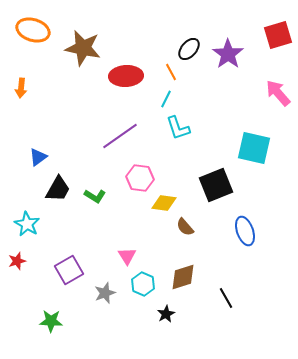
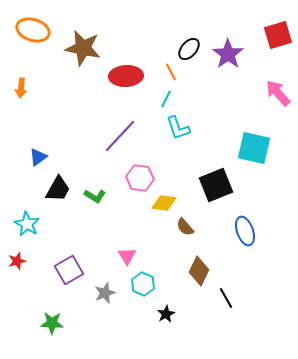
purple line: rotated 12 degrees counterclockwise
brown diamond: moved 16 px right, 6 px up; rotated 48 degrees counterclockwise
green star: moved 1 px right, 2 px down
